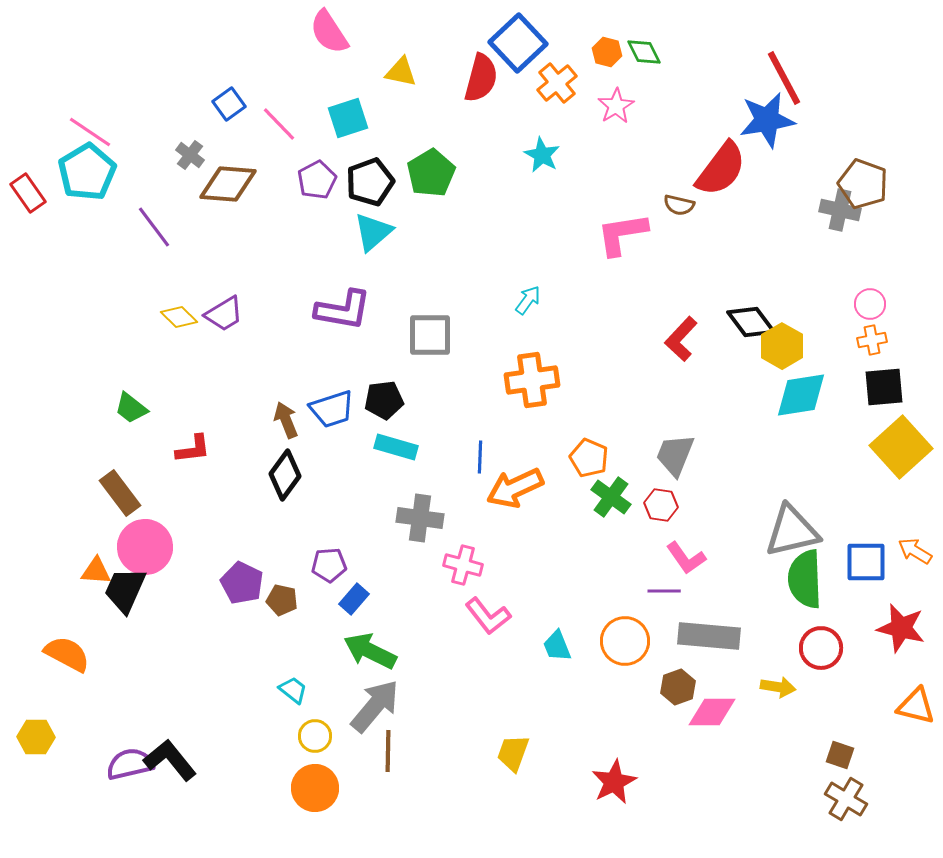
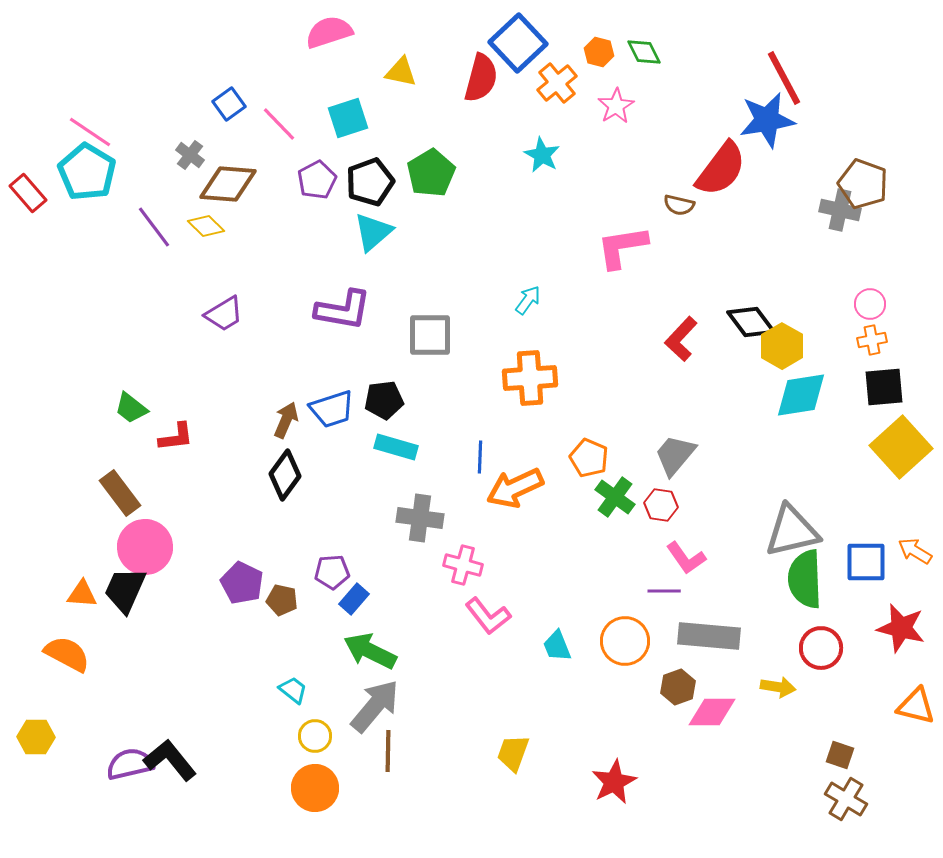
pink semicircle at (329, 32): rotated 105 degrees clockwise
orange hexagon at (607, 52): moved 8 px left
cyan pentagon at (87, 172): rotated 10 degrees counterclockwise
red rectangle at (28, 193): rotated 6 degrees counterclockwise
pink L-shape at (622, 234): moved 13 px down
yellow diamond at (179, 317): moved 27 px right, 91 px up
orange cross at (532, 380): moved 2 px left, 2 px up; rotated 4 degrees clockwise
brown arrow at (286, 420): rotated 45 degrees clockwise
red L-shape at (193, 449): moved 17 px left, 12 px up
gray trapezoid at (675, 455): rotated 18 degrees clockwise
green cross at (611, 497): moved 4 px right
purple pentagon at (329, 565): moved 3 px right, 7 px down
orange triangle at (96, 571): moved 14 px left, 23 px down
